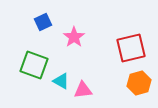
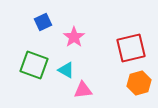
cyan triangle: moved 5 px right, 11 px up
